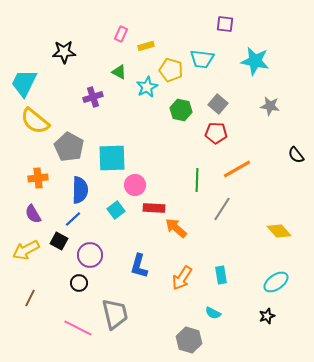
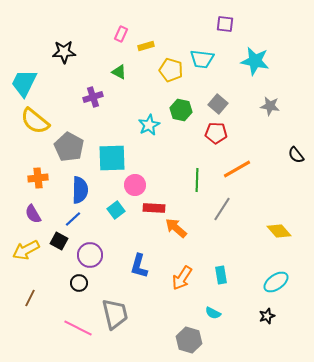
cyan star at (147, 87): moved 2 px right, 38 px down
